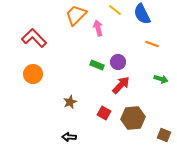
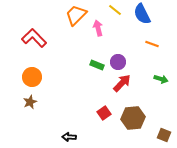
orange circle: moved 1 px left, 3 px down
red arrow: moved 1 px right, 2 px up
brown star: moved 40 px left
red square: rotated 24 degrees clockwise
